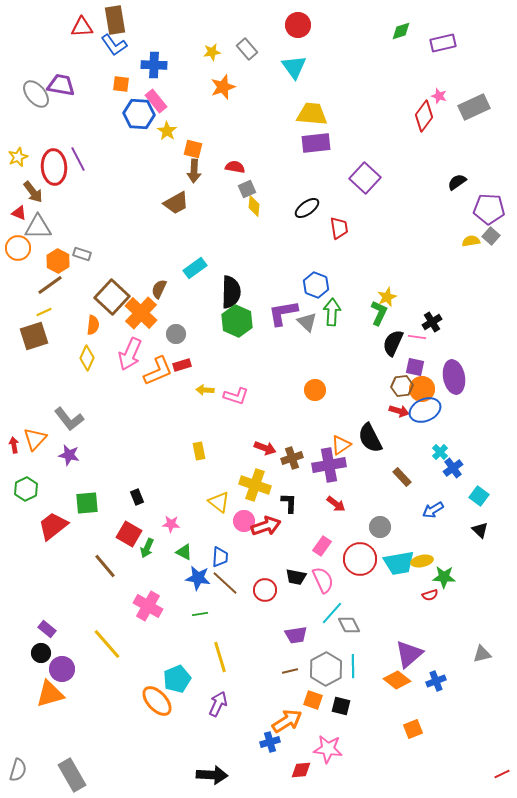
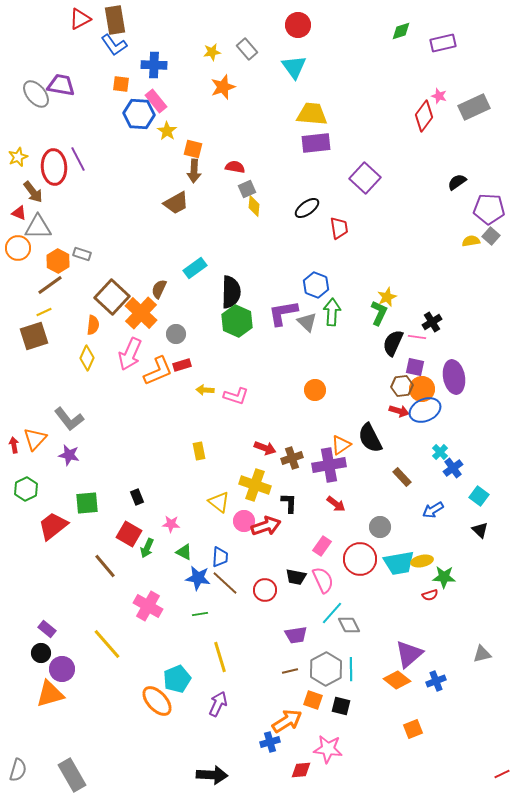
red triangle at (82, 27): moved 2 px left, 8 px up; rotated 25 degrees counterclockwise
cyan line at (353, 666): moved 2 px left, 3 px down
